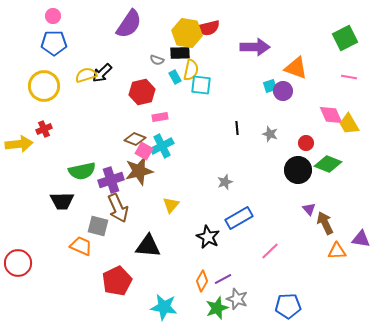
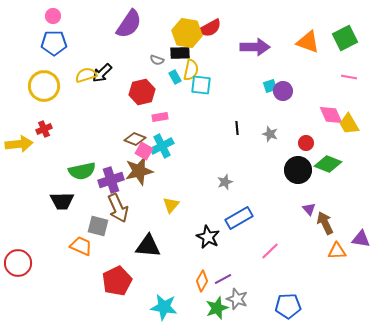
red semicircle at (208, 28): moved 2 px right; rotated 15 degrees counterclockwise
orange triangle at (296, 68): moved 12 px right, 26 px up
